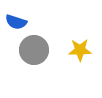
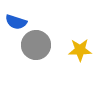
gray circle: moved 2 px right, 5 px up
